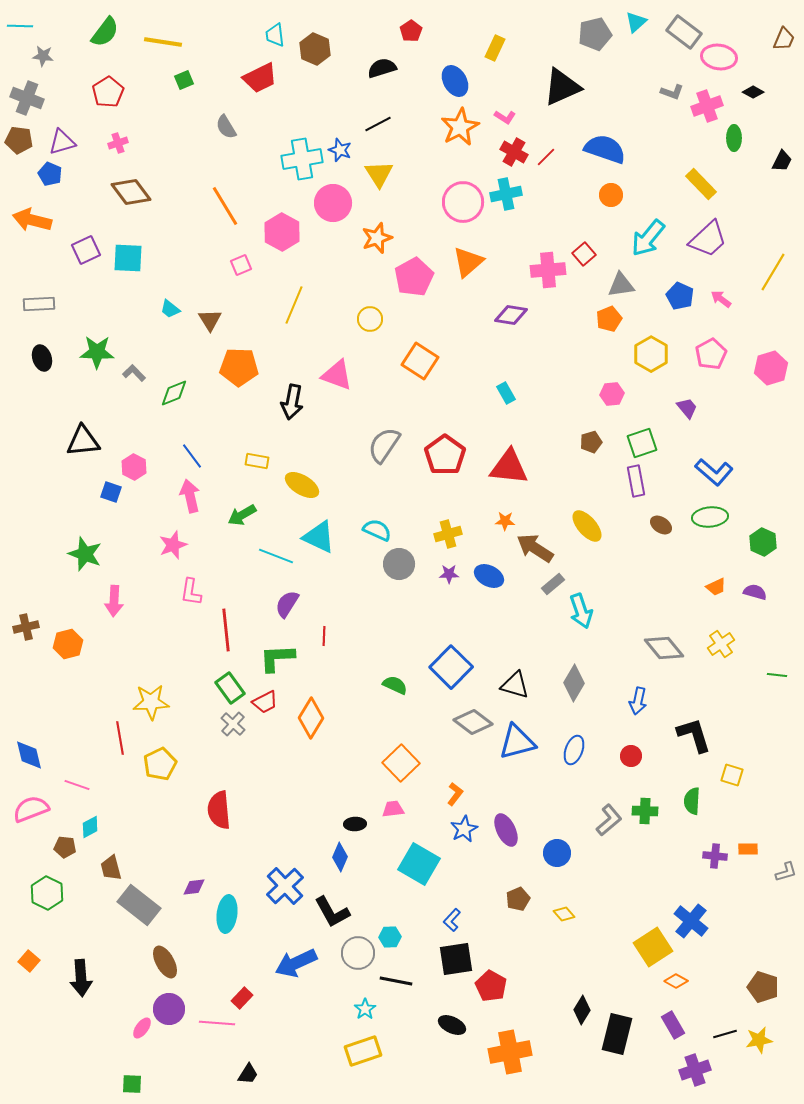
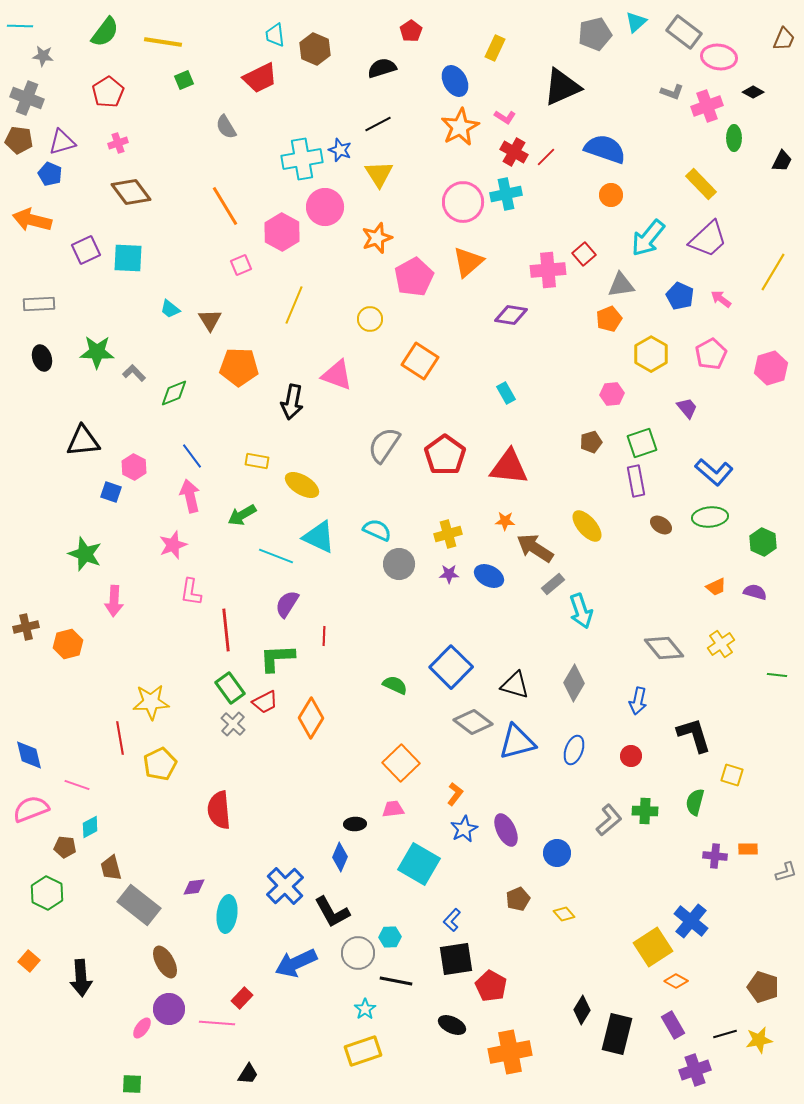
pink circle at (333, 203): moved 8 px left, 4 px down
green semicircle at (692, 801): moved 3 px right, 1 px down; rotated 12 degrees clockwise
